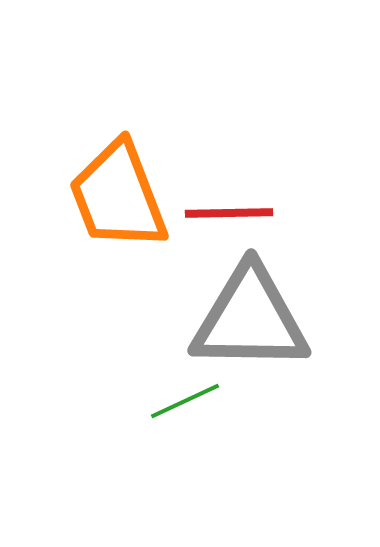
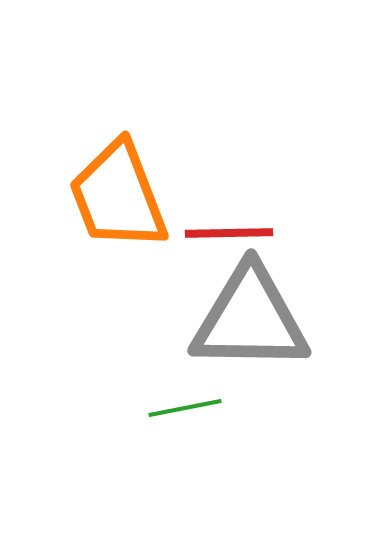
red line: moved 20 px down
green line: moved 7 px down; rotated 14 degrees clockwise
